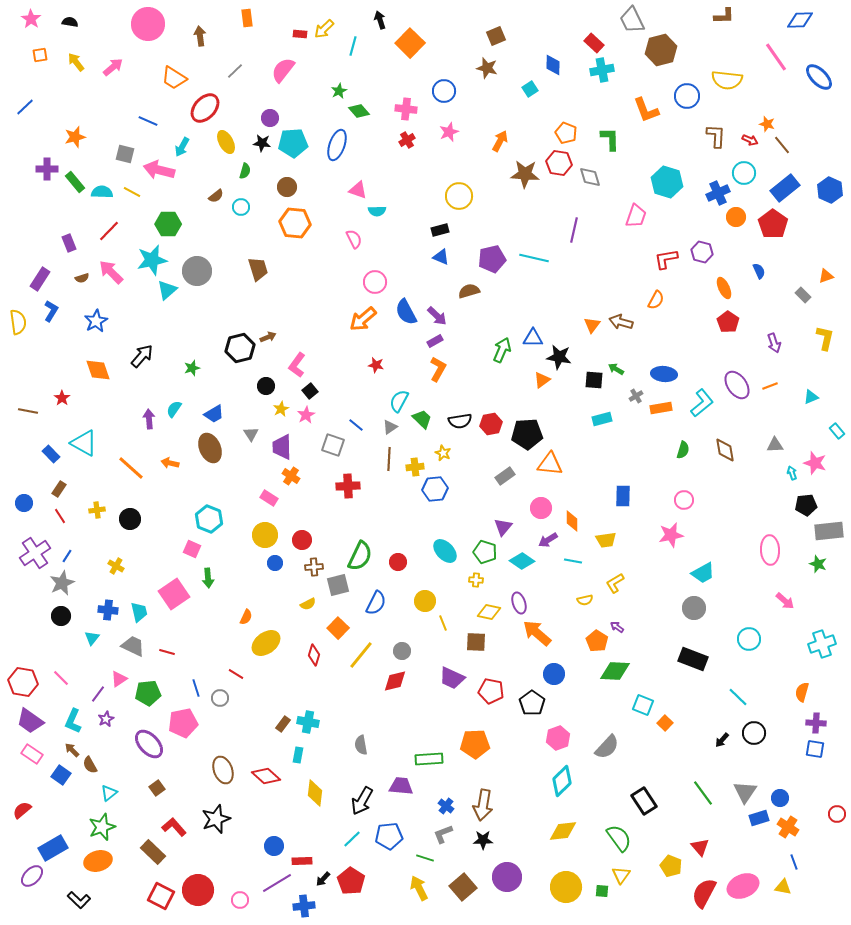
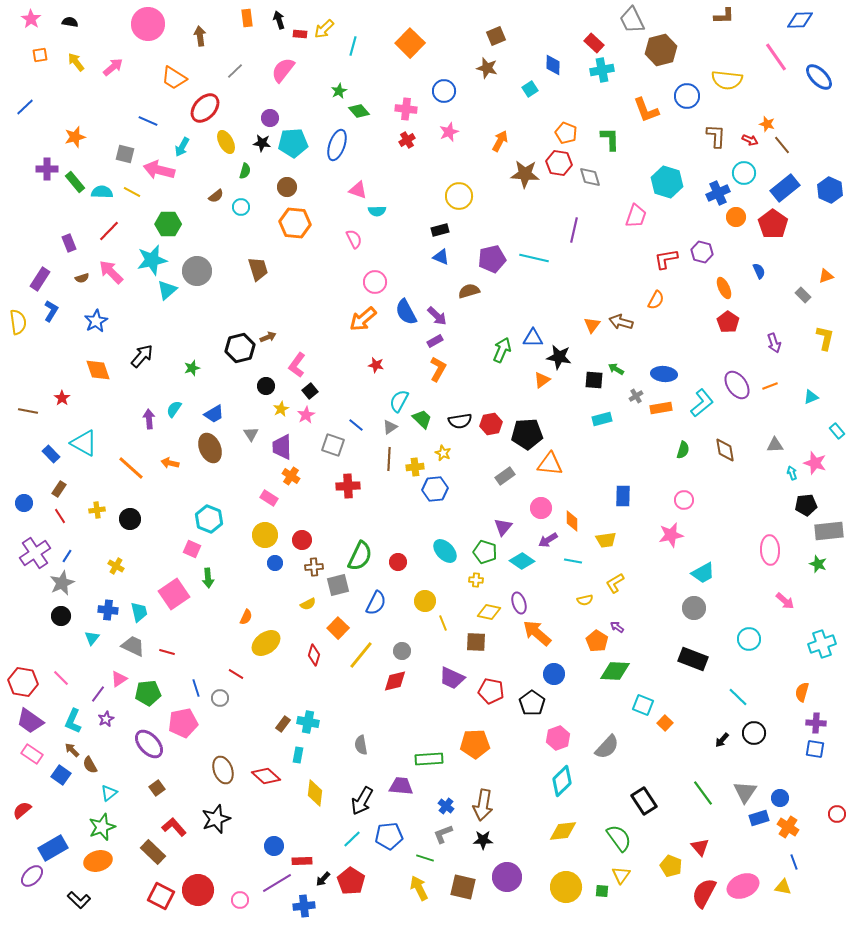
black arrow at (380, 20): moved 101 px left
brown square at (463, 887): rotated 36 degrees counterclockwise
